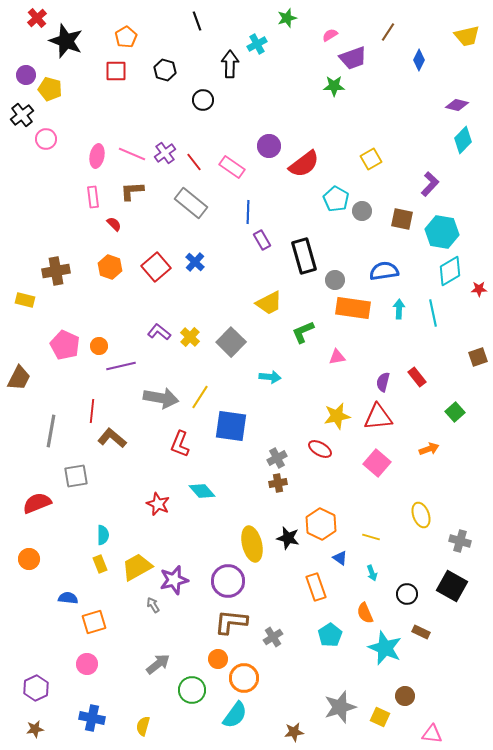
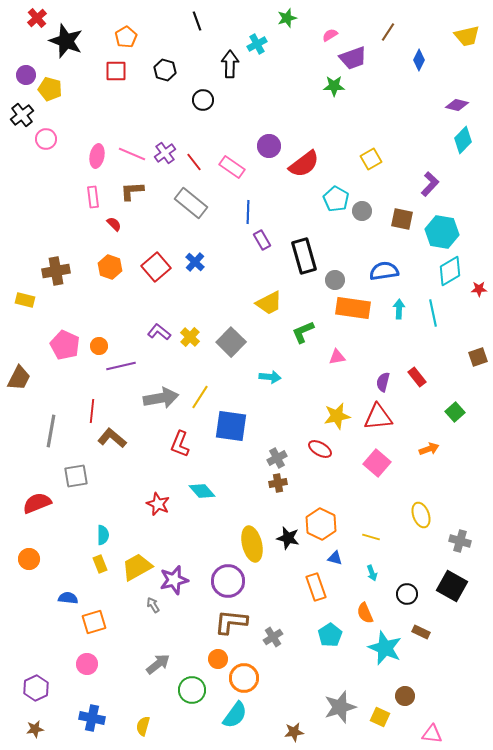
gray arrow at (161, 398): rotated 20 degrees counterclockwise
blue triangle at (340, 558): moved 5 px left; rotated 21 degrees counterclockwise
